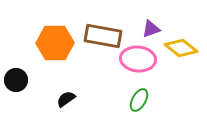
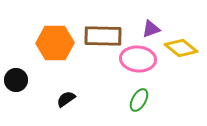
brown rectangle: rotated 9 degrees counterclockwise
